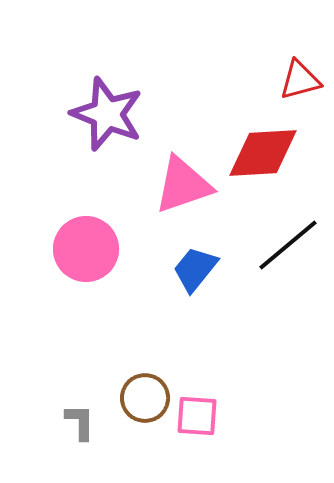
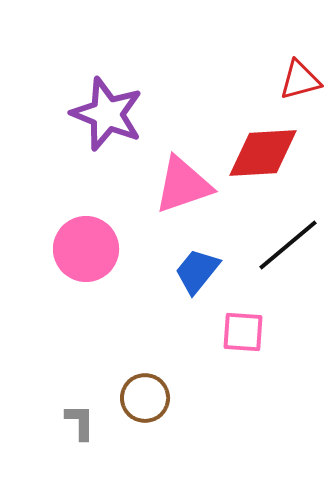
blue trapezoid: moved 2 px right, 2 px down
pink square: moved 46 px right, 84 px up
